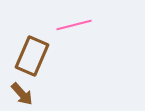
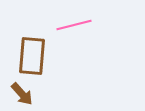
brown rectangle: rotated 18 degrees counterclockwise
